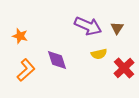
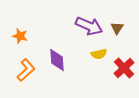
purple arrow: moved 1 px right
purple diamond: rotated 15 degrees clockwise
